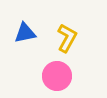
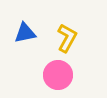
pink circle: moved 1 px right, 1 px up
